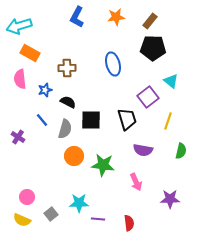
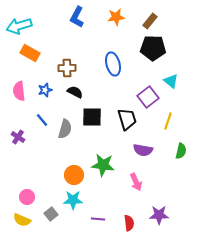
pink semicircle: moved 1 px left, 12 px down
black semicircle: moved 7 px right, 10 px up
black square: moved 1 px right, 3 px up
orange circle: moved 19 px down
purple star: moved 11 px left, 16 px down
cyan star: moved 6 px left, 3 px up
